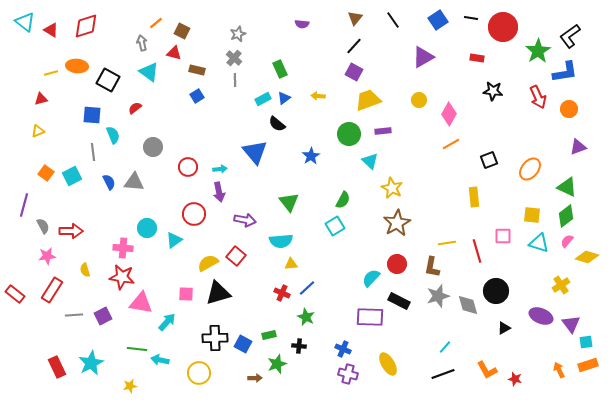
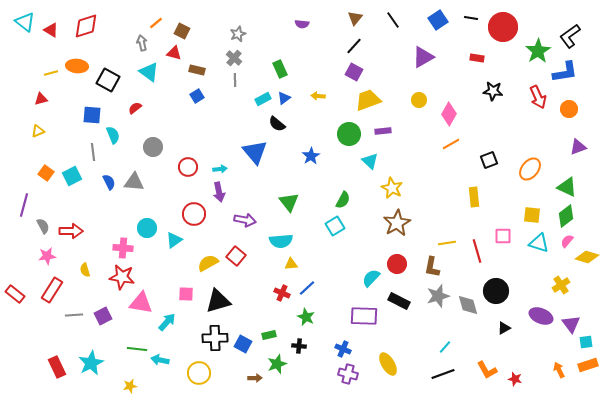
black triangle at (218, 293): moved 8 px down
purple rectangle at (370, 317): moved 6 px left, 1 px up
